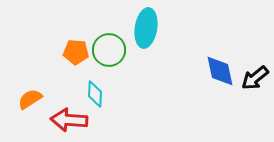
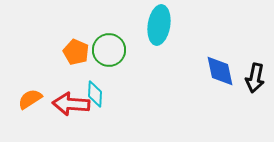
cyan ellipse: moved 13 px right, 3 px up
orange pentagon: rotated 20 degrees clockwise
black arrow: rotated 40 degrees counterclockwise
red arrow: moved 2 px right, 16 px up
